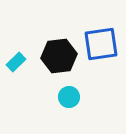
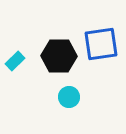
black hexagon: rotated 8 degrees clockwise
cyan rectangle: moved 1 px left, 1 px up
